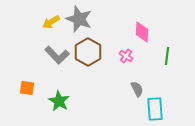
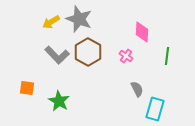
cyan rectangle: rotated 20 degrees clockwise
